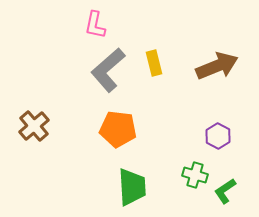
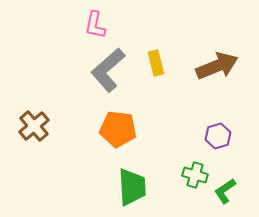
yellow rectangle: moved 2 px right
purple hexagon: rotated 15 degrees clockwise
